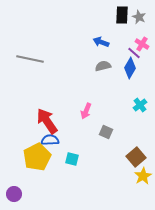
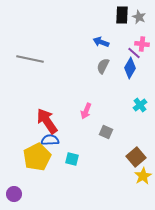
pink cross: rotated 24 degrees counterclockwise
gray semicircle: rotated 49 degrees counterclockwise
